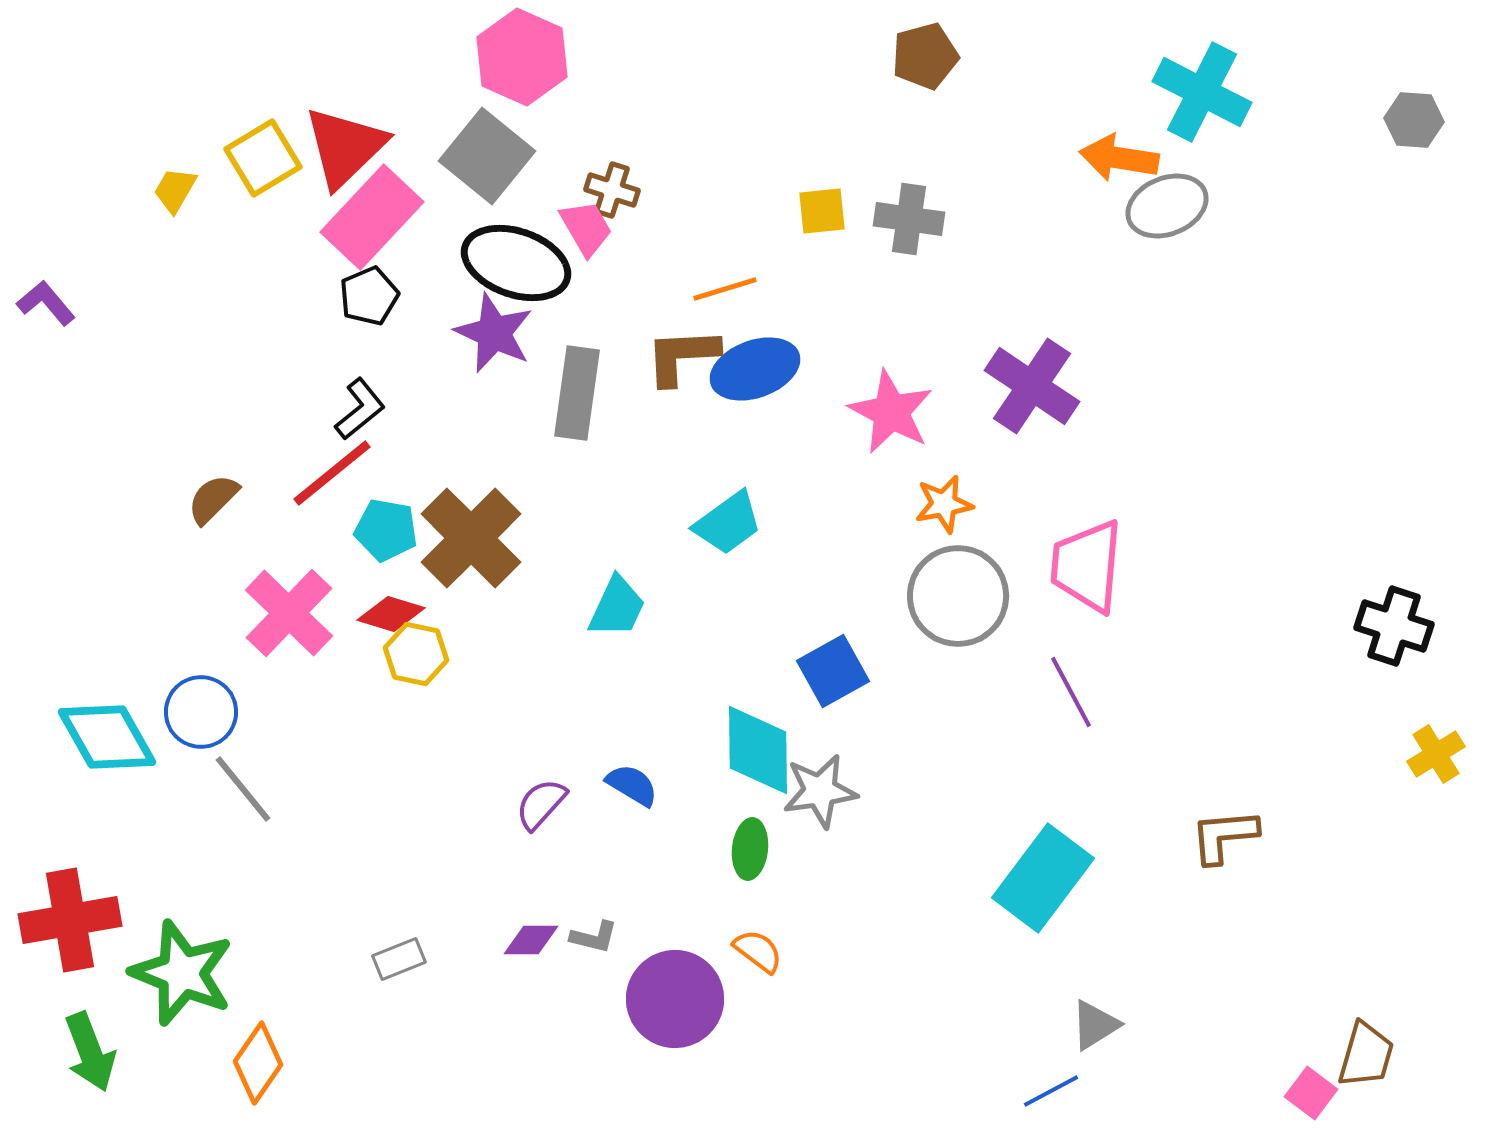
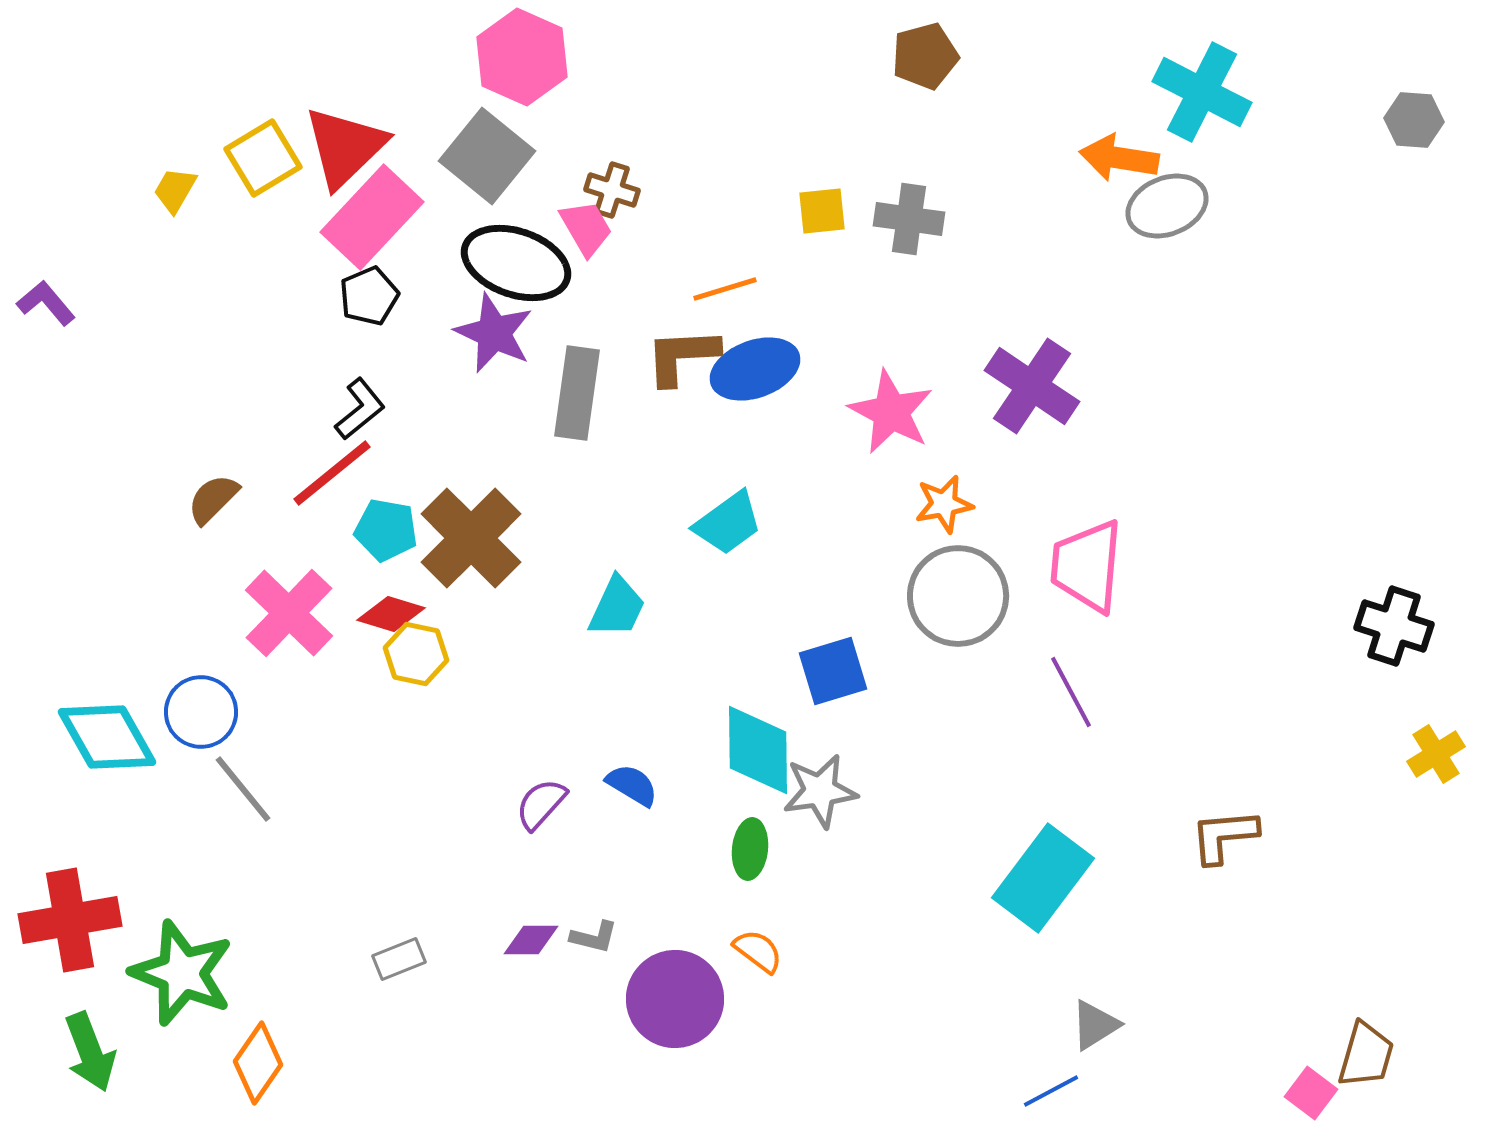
blue square at (833, 671): rotated 12 degrees clockwise
